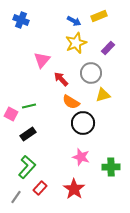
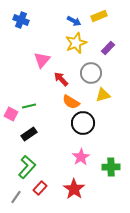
black rectangle: moved 1 px right
pink star: rotated 24 degrees clockwise
